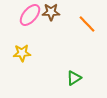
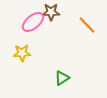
pink ellipse: moved 3 px right, 7 px down; rotated 10 degrees clockwise
orange line: moved 1 px down
green triangle: moved 12 px left
